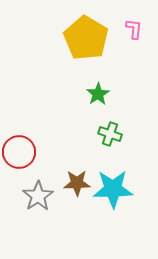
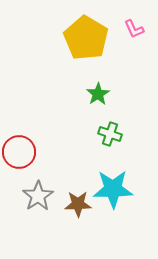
pink L-shape: rotated 150 degrees clockwise
brown star: moved 1 px right, 21 px down
